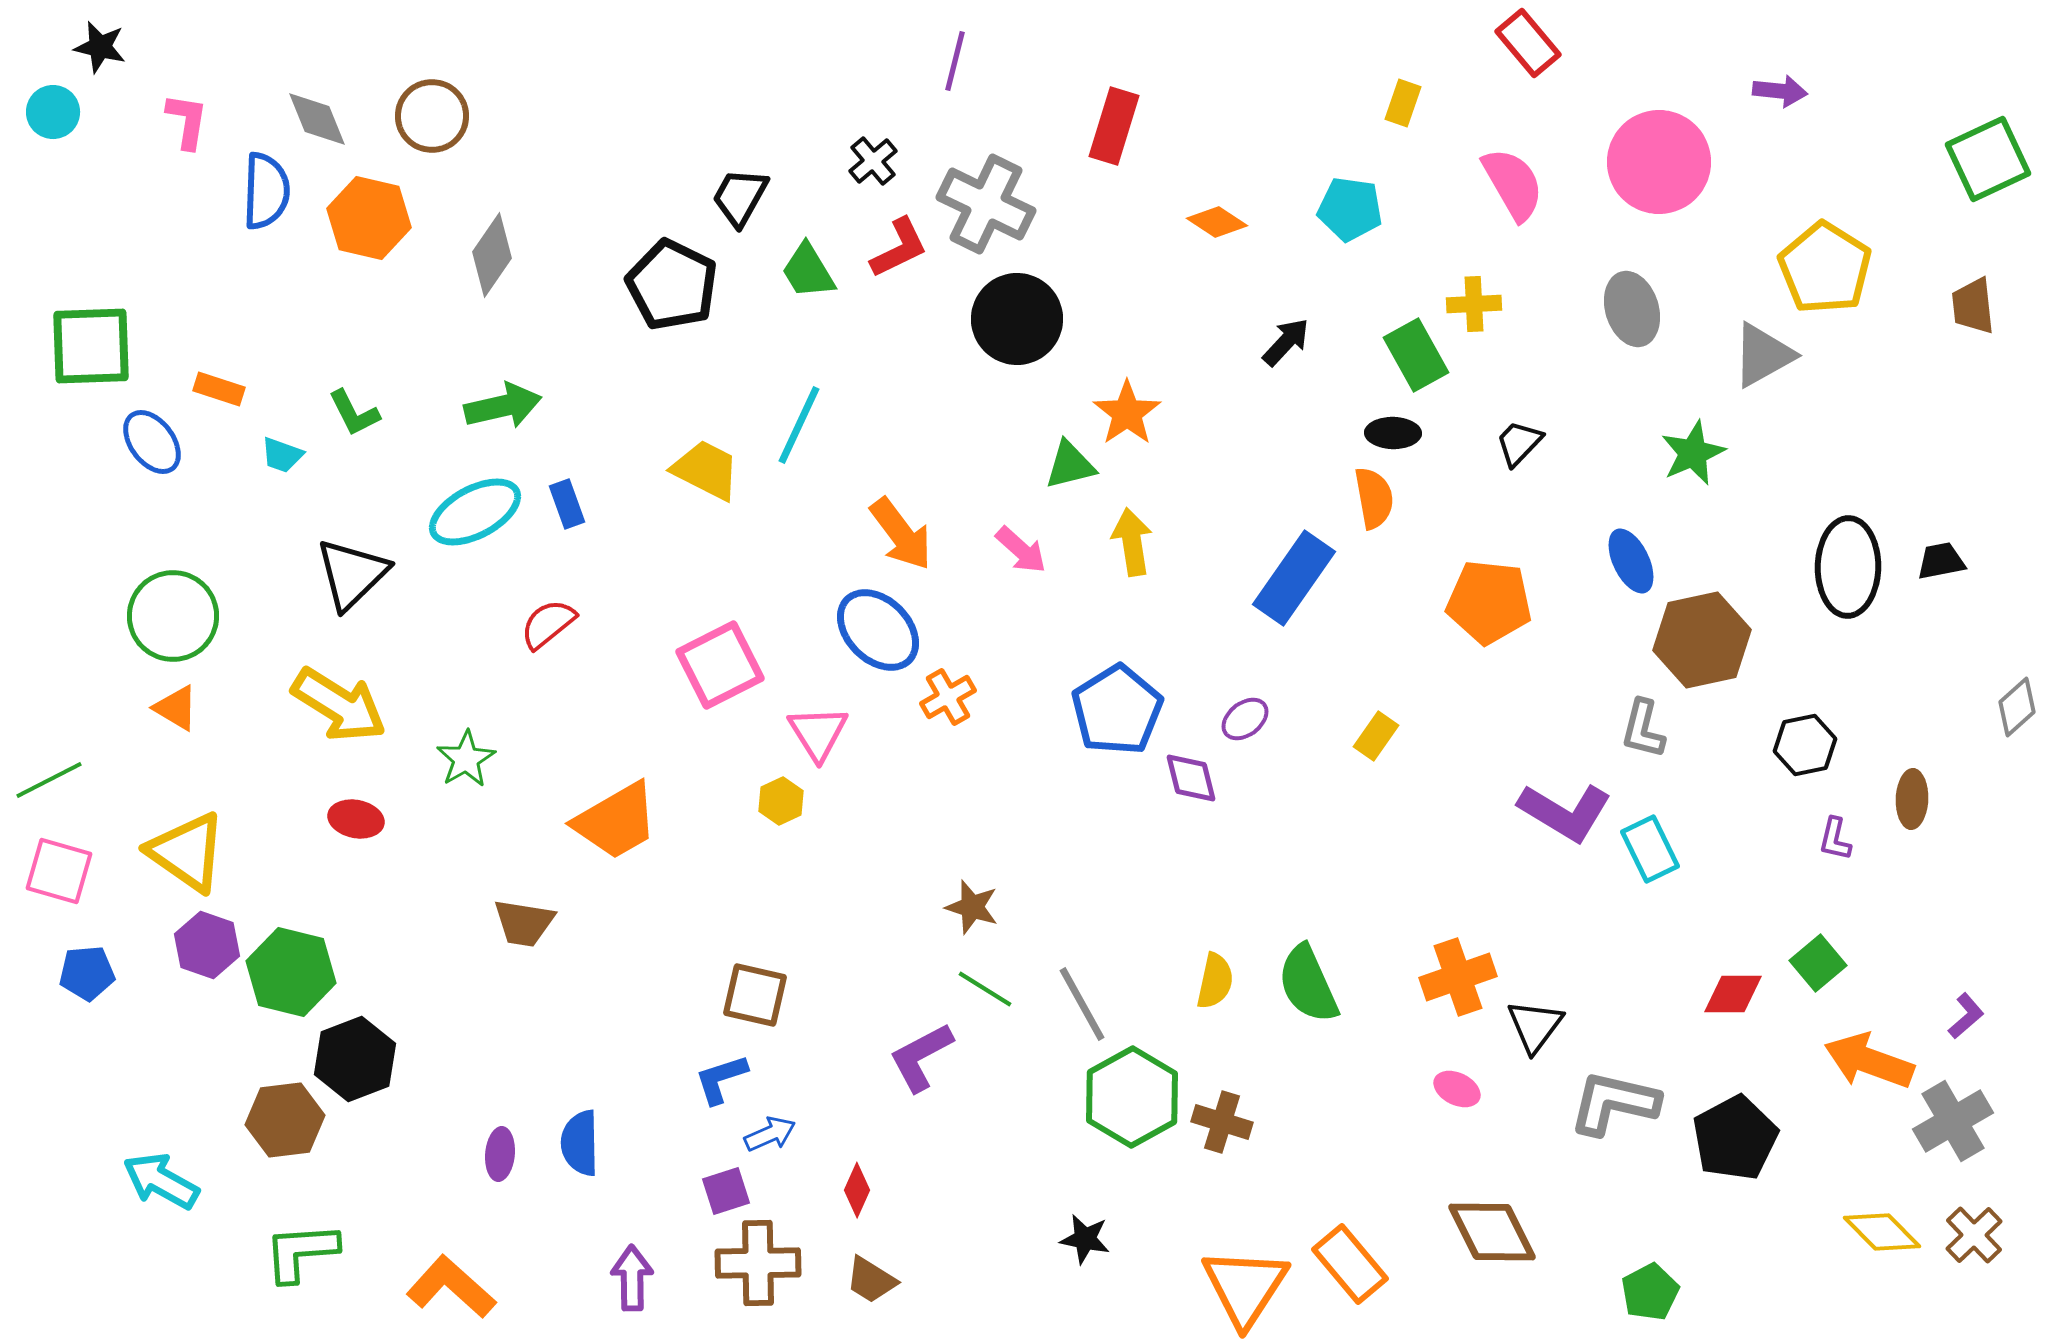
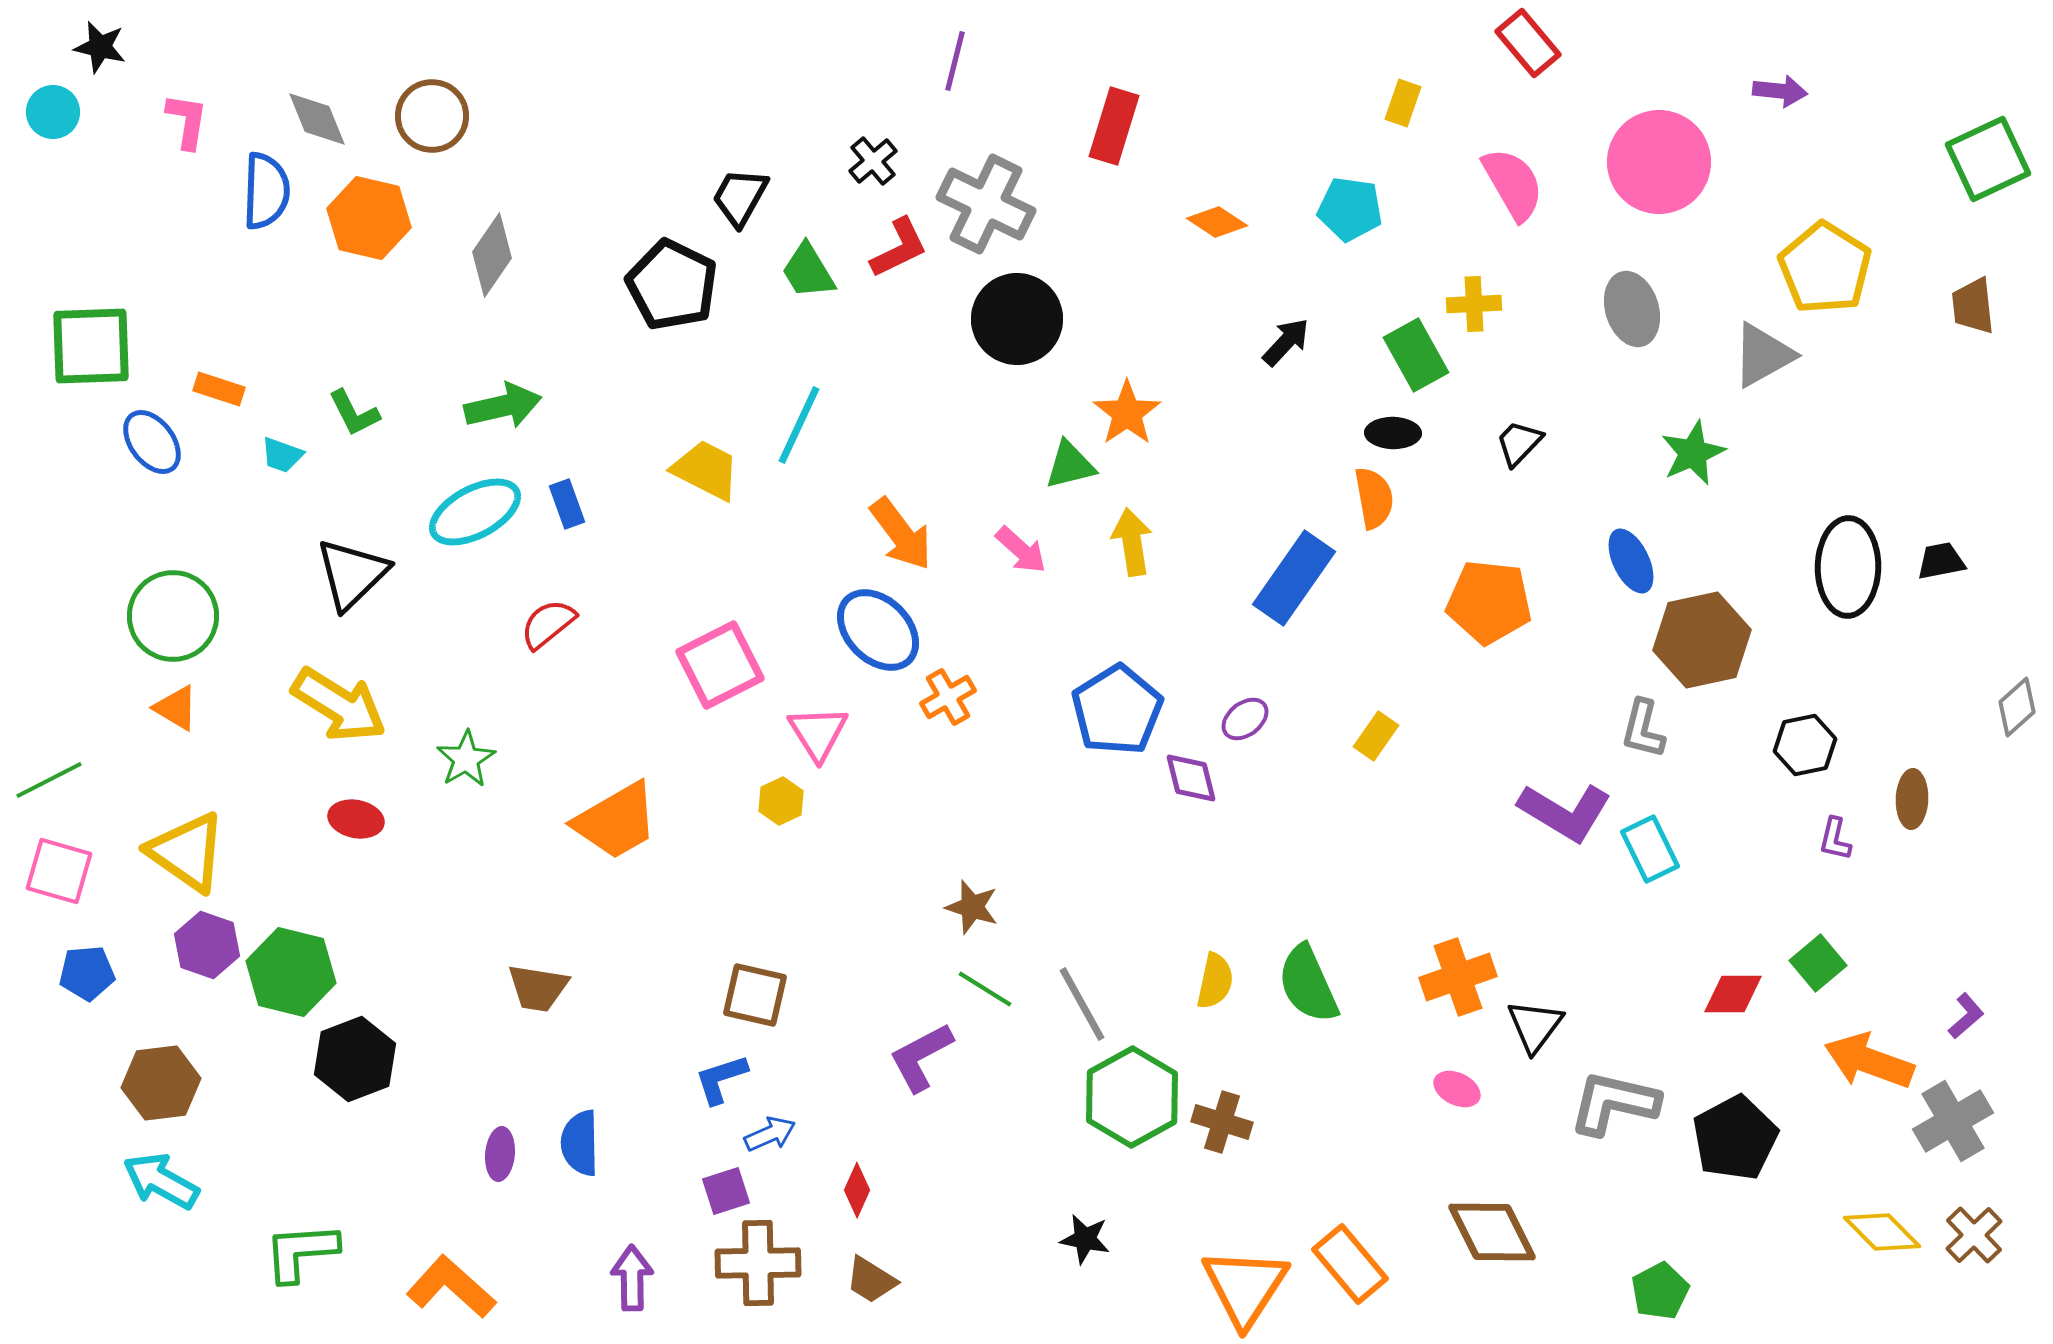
brown trapezoid at (524, 923): moved 14 px right, 65 px down
brown hexagon at (285, 1120): moved 124 px left, 37 px up
green pentagon at (1650, 1292): moved 10 px right, 1 px up
